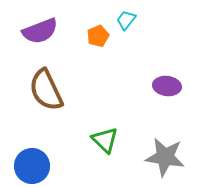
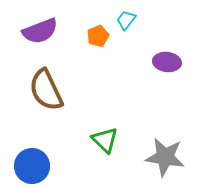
purple ellipse: moved 24 px up
